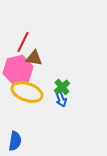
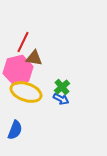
yellow ellipse: moved 1 px left
blue arrow: rotated 42 degrees counterclockwise
blue semicircle: moved 11 px up; rotated 12 degrees clockwise
